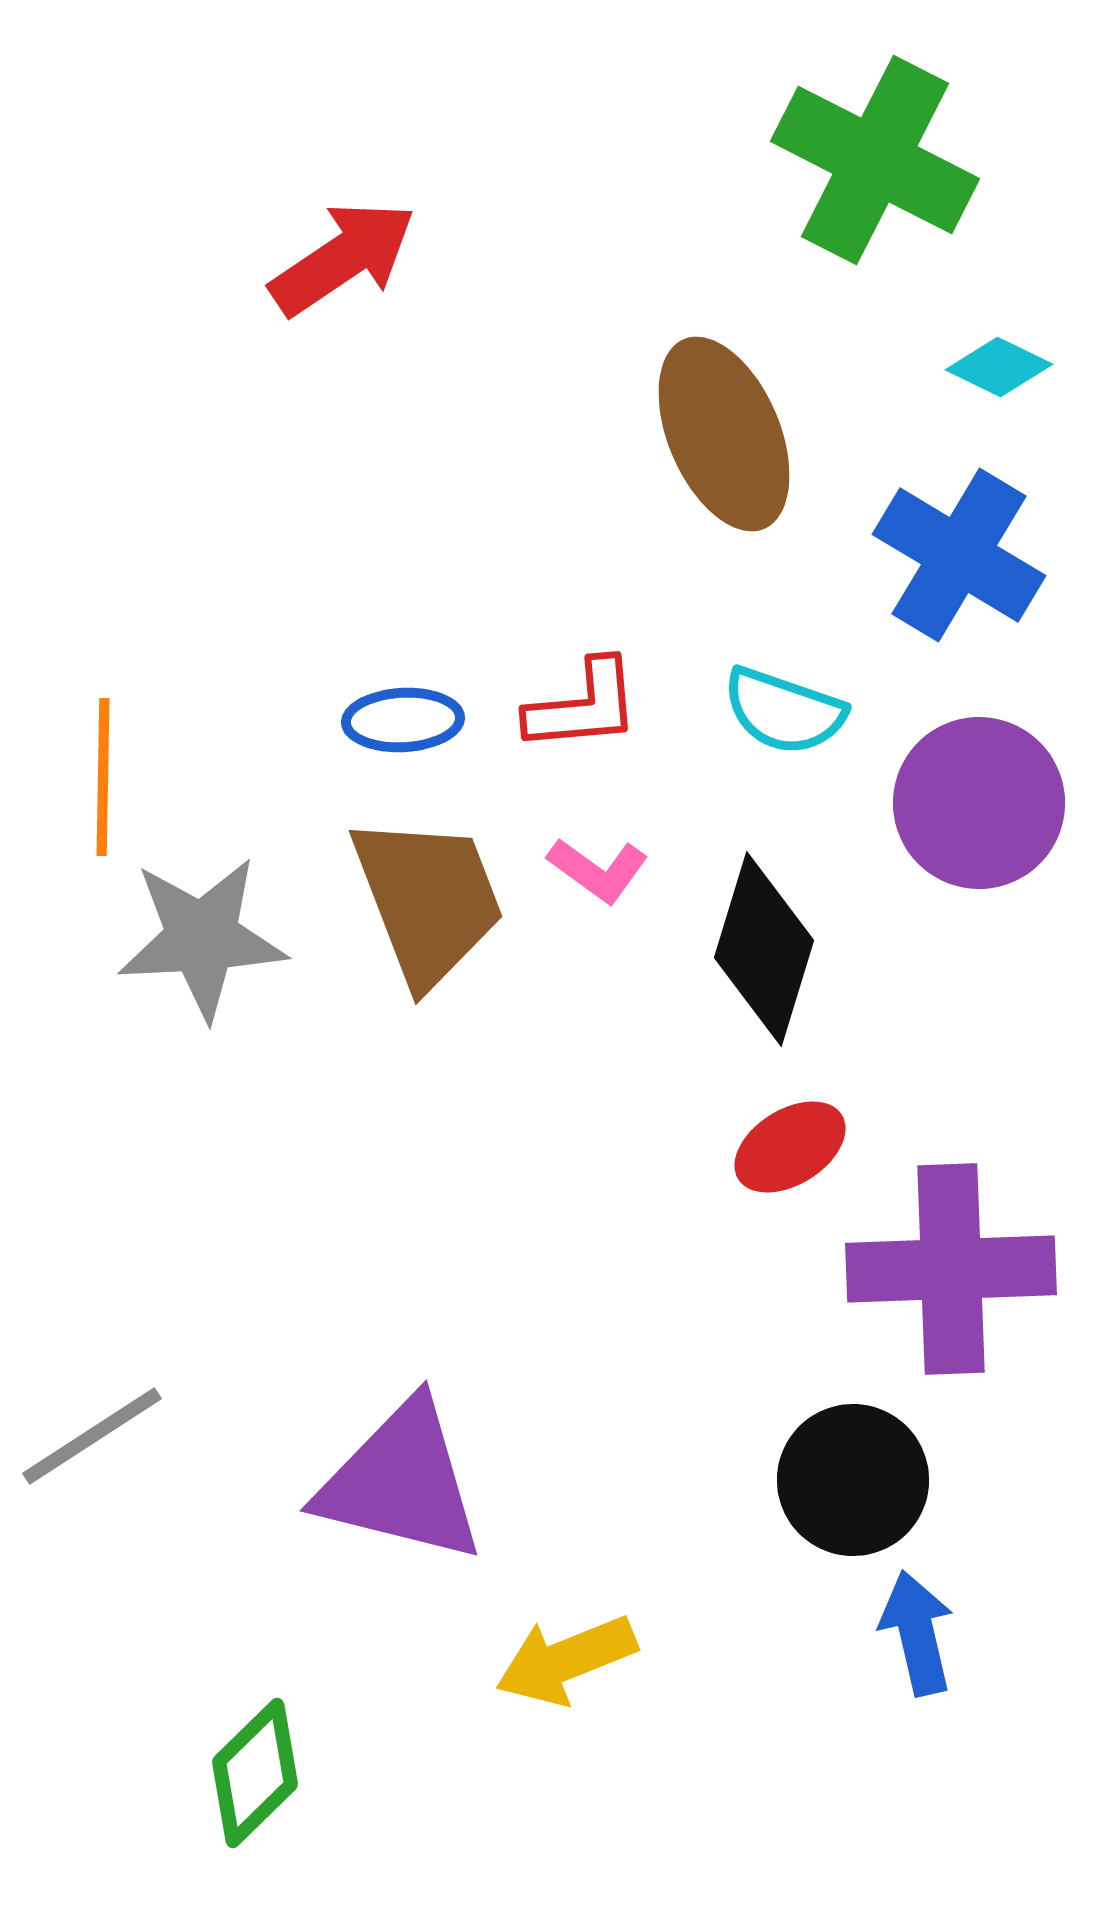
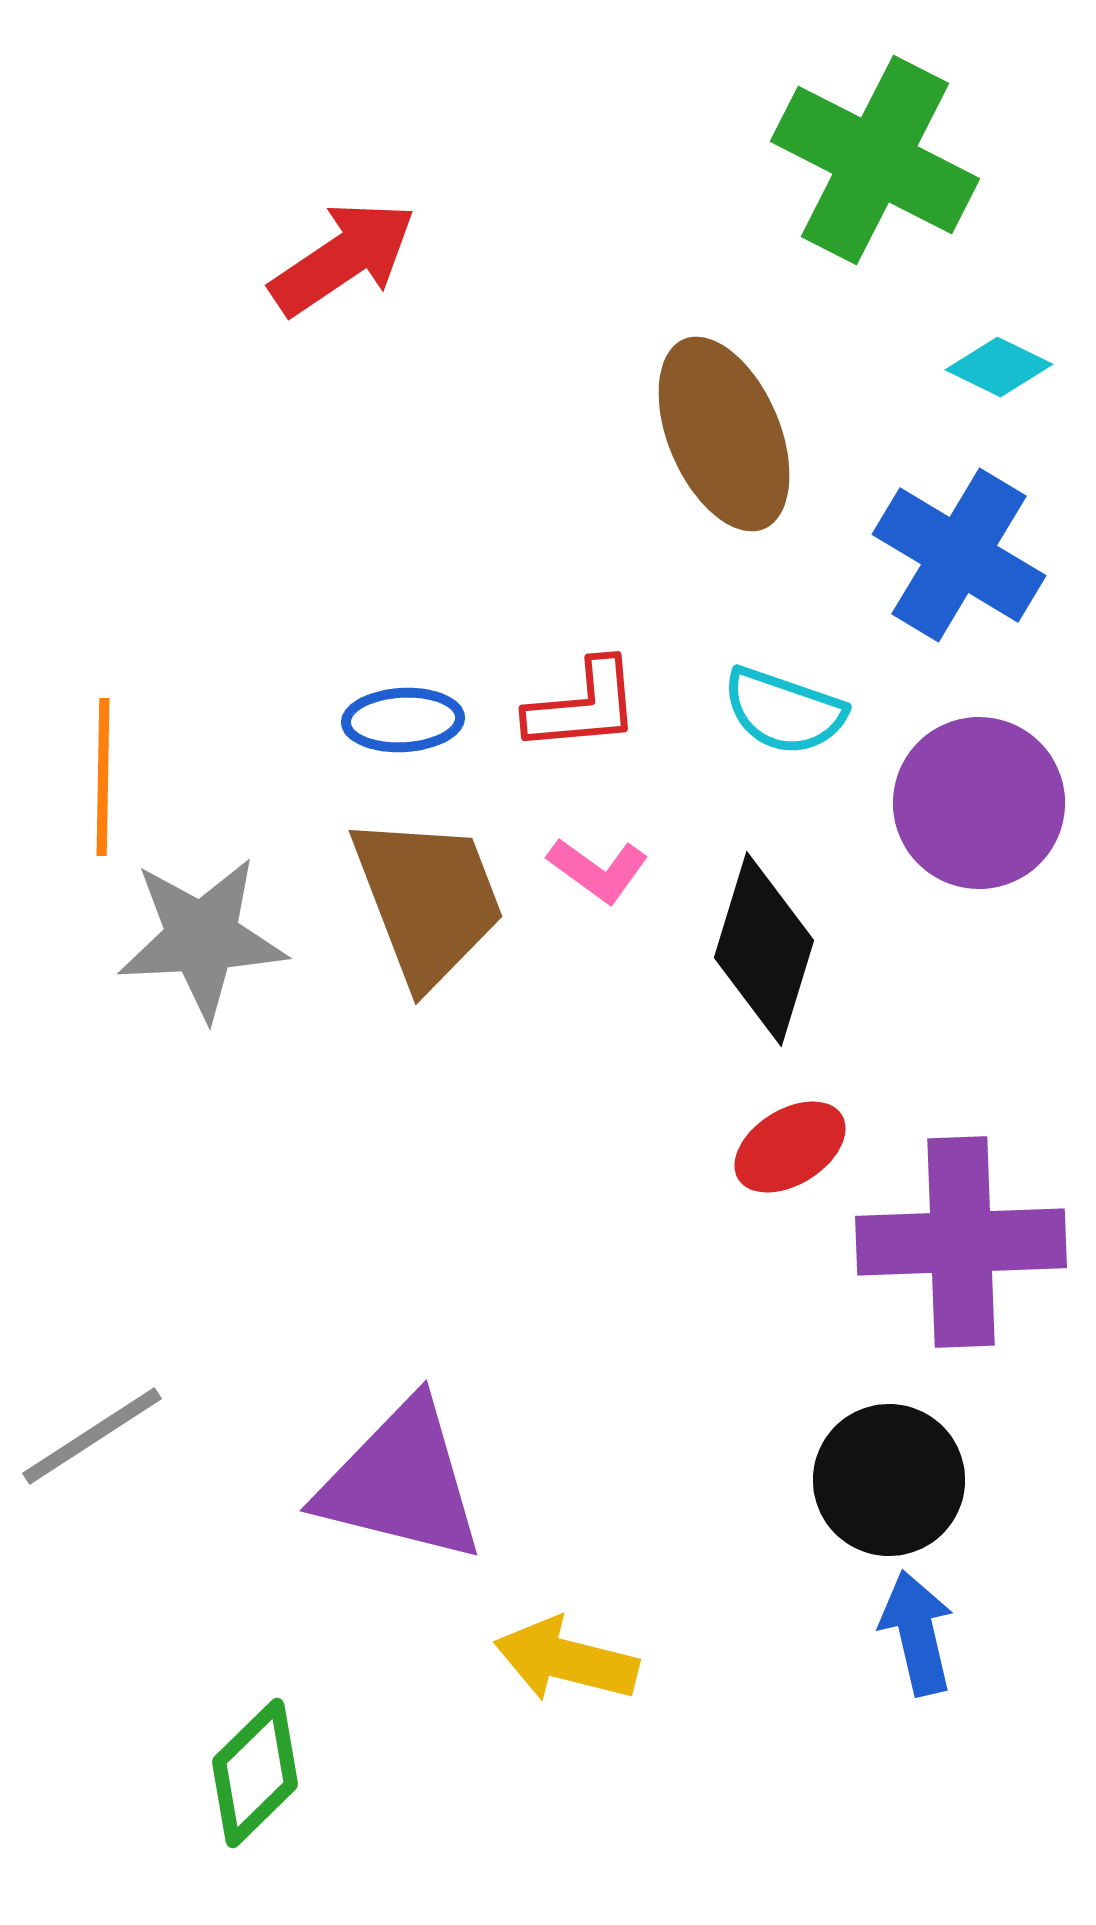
purple cross: moved 10 px right, 27 px up
black circle: moved 36 px right
yellow arrow: rotated 36 degrees clockwise
